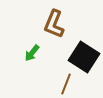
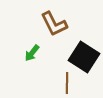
brown L-shape: rotated 48 degrees counterclockwise
brown line: moved 1 px right, 1 px up; rotated 20 degrees counterclockwise
